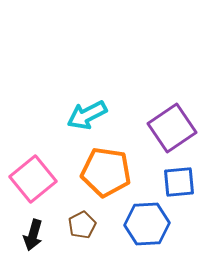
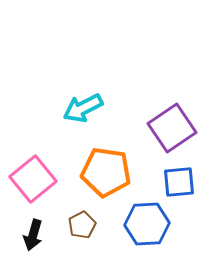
cyan arrow: moved 4 px left, 7 px up
